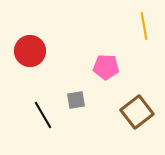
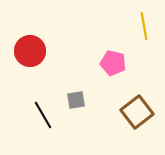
pink pentagon: moved 7 px right, 4 px up; rotated 10 degrees clockwise
